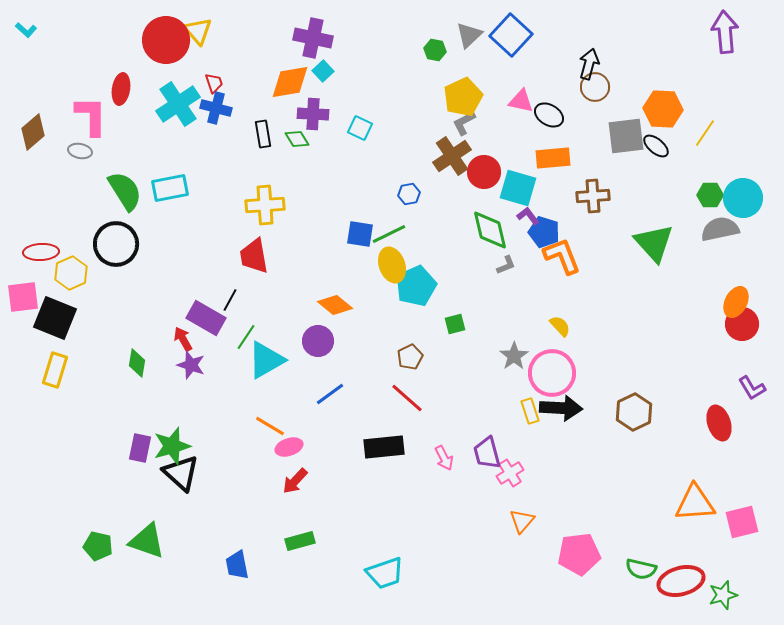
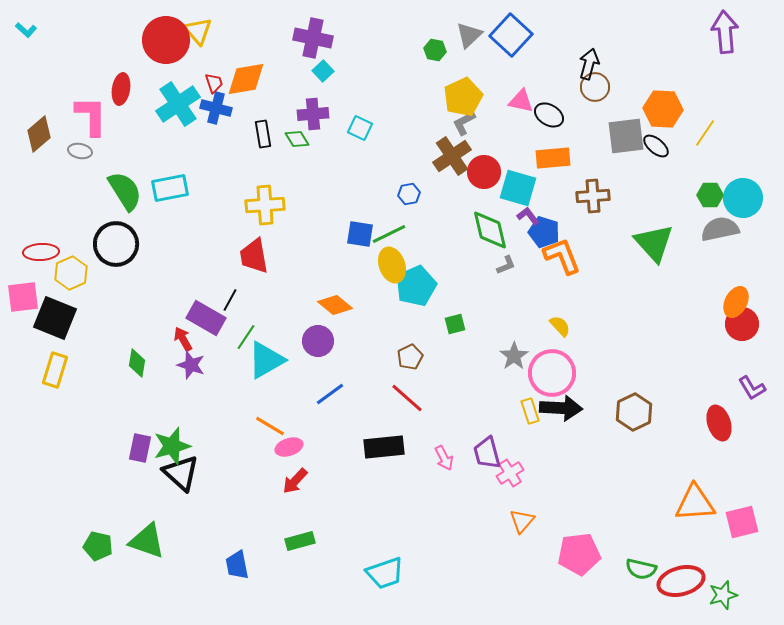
orange diamond at (290, 82): moved 44 px left, 3 px up
purple cross at (313, 114): rotated 8 degrees counterclockwise
brown diamond at (33, 132): moved 6 px right, 2 px down
